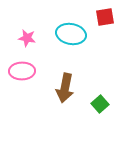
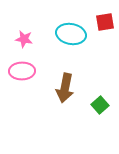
red square: moved 5 px down
pink star: moved 3 px left, 1 px down
green square: moved 1 px down
